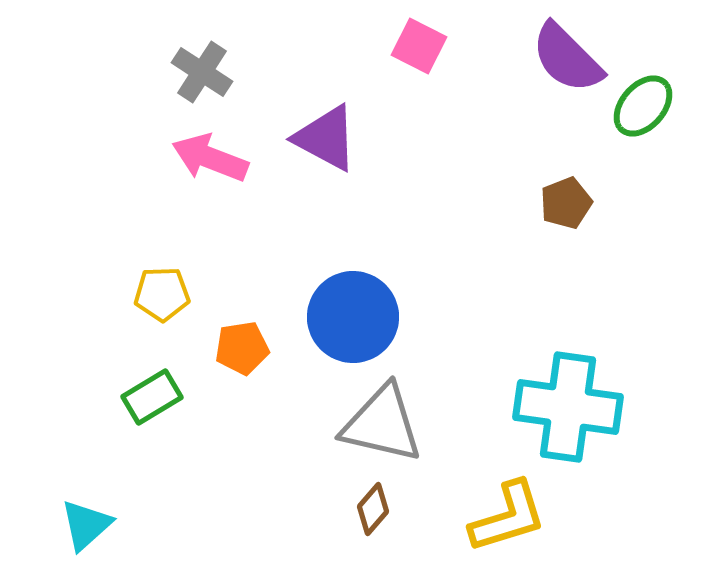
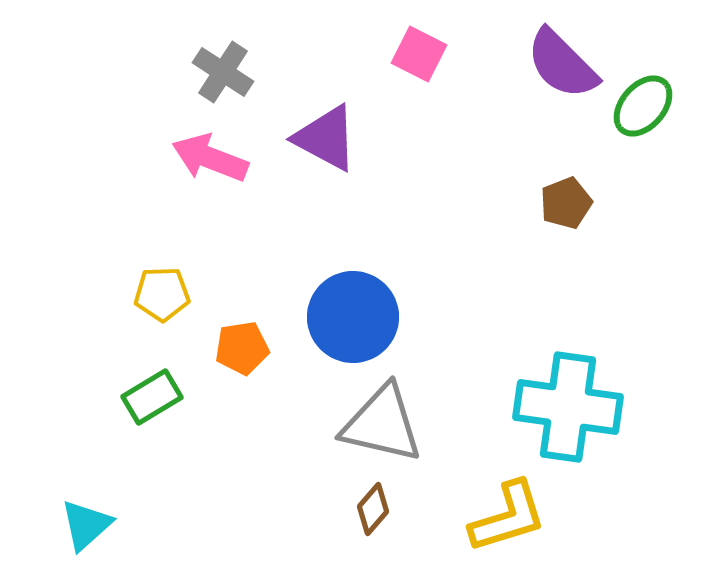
pink square: moved 8 px down
purple semicircle: moved 5 px left, 6 px down
gray cross: moved 21 px right
